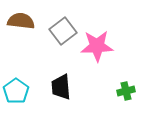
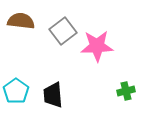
black trapezoid: moved 8 px left, 8 px down
